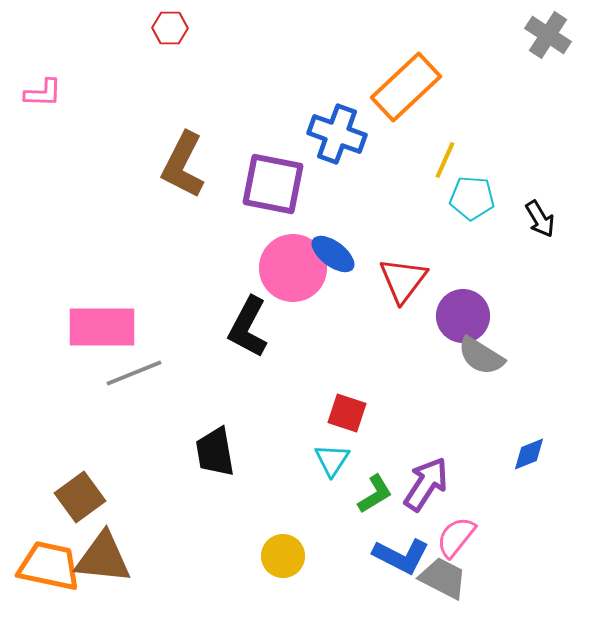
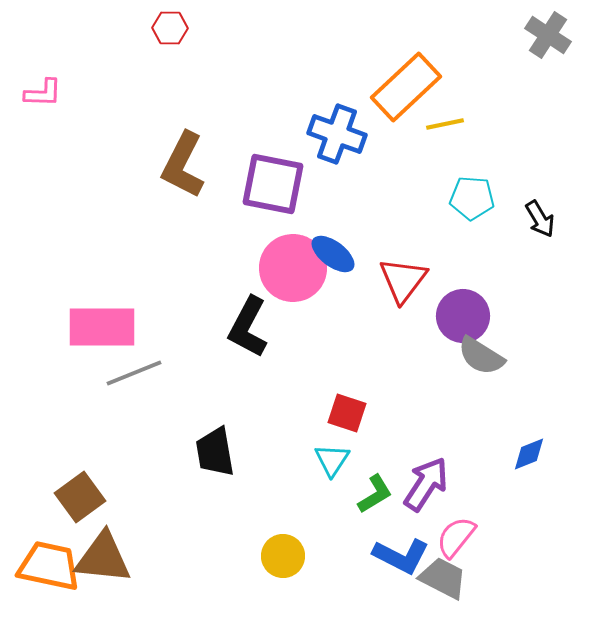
yellow line: moved 36 px up; rotated 54 degrees clockwise
